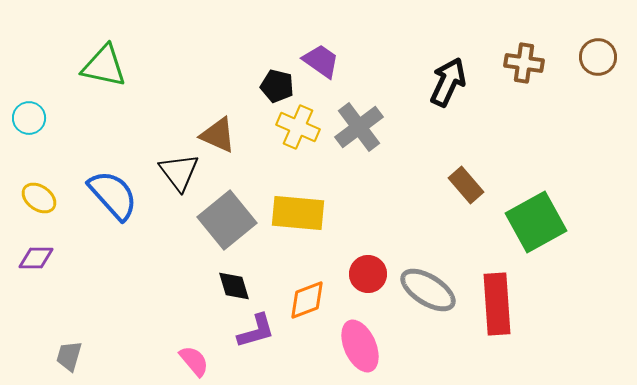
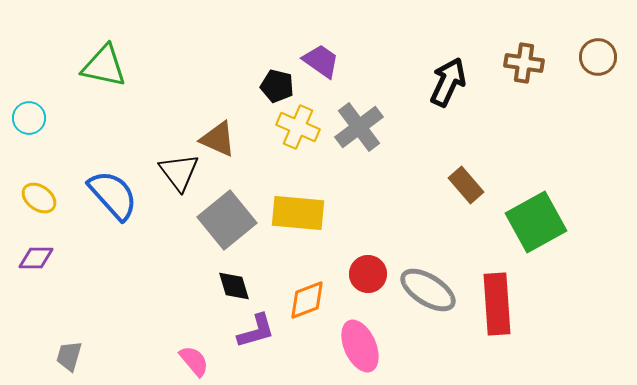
brown triangle: moved 4 px down
